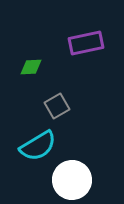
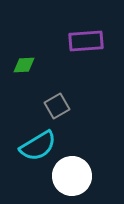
purple rectangle: moved 2 px up; rotated 8 degrees clockwise
green diamond: moved 7 px left, 2 px up
white circle: moved 4 px up
